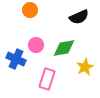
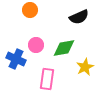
pink rectangle: rotated 10 degrees counterclockwise
